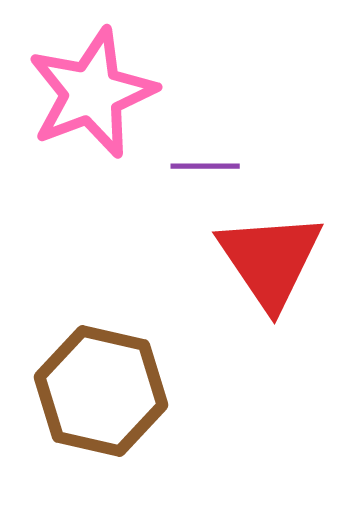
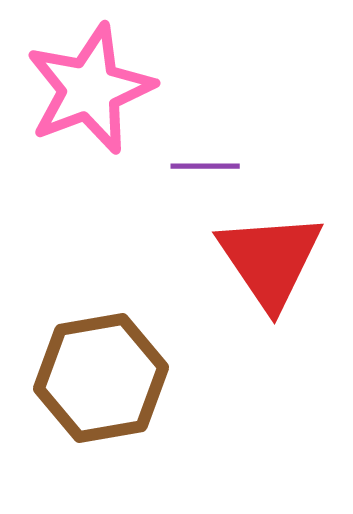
pink star: moved 2 px left, 4 px up
brown hexagon: moved 13 px up; rotated 23 degrees counterclockwise
